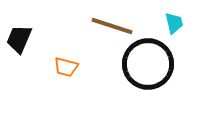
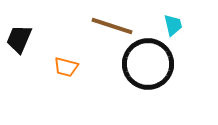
cyan trapezoid: moved 1 px left, 2 px down
